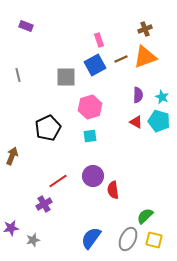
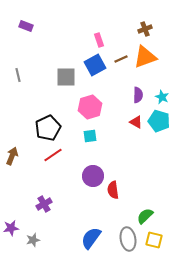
red line: moved 5 px left, 26 px up
gray ellipse: rotated 35 degrees counterclockwise
